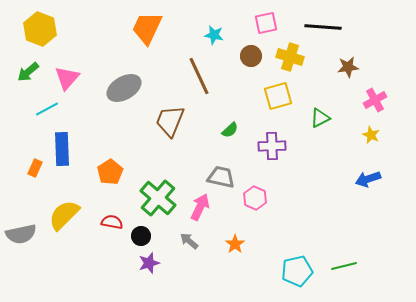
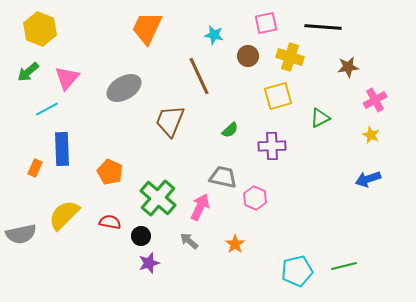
brown circle: moved 3 px left
orange pentagon: rotated 15 degrees counterclockwise
gray trapezoid: moved 2 px right
red semicircle: moved 2 px left
